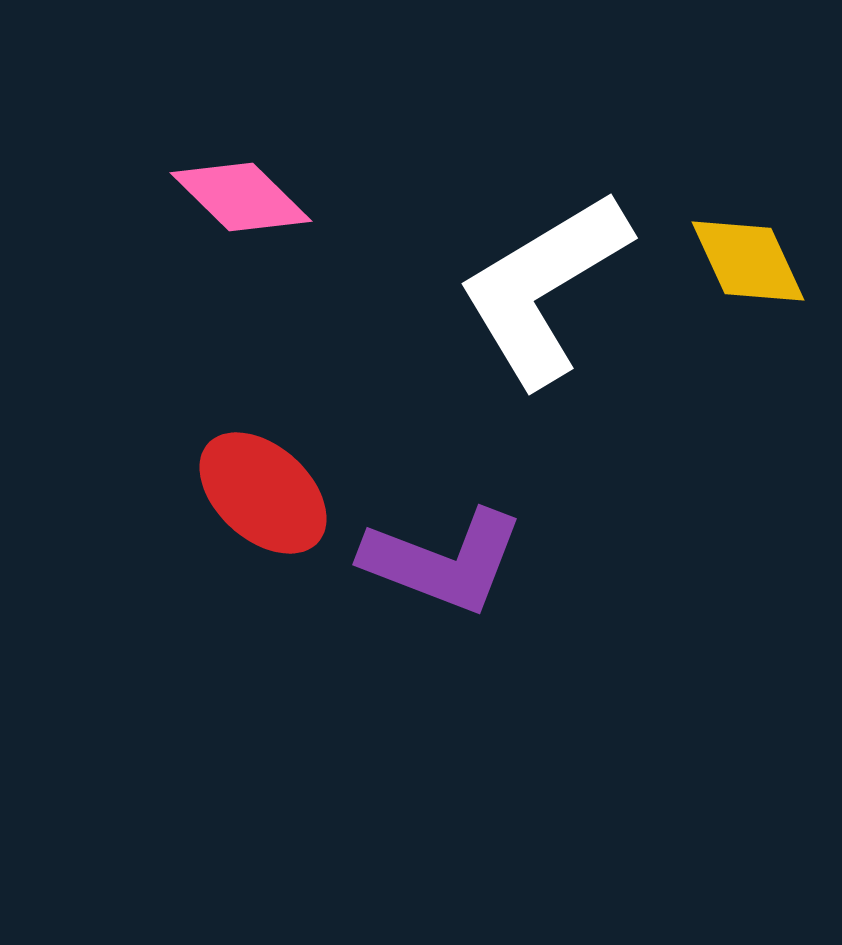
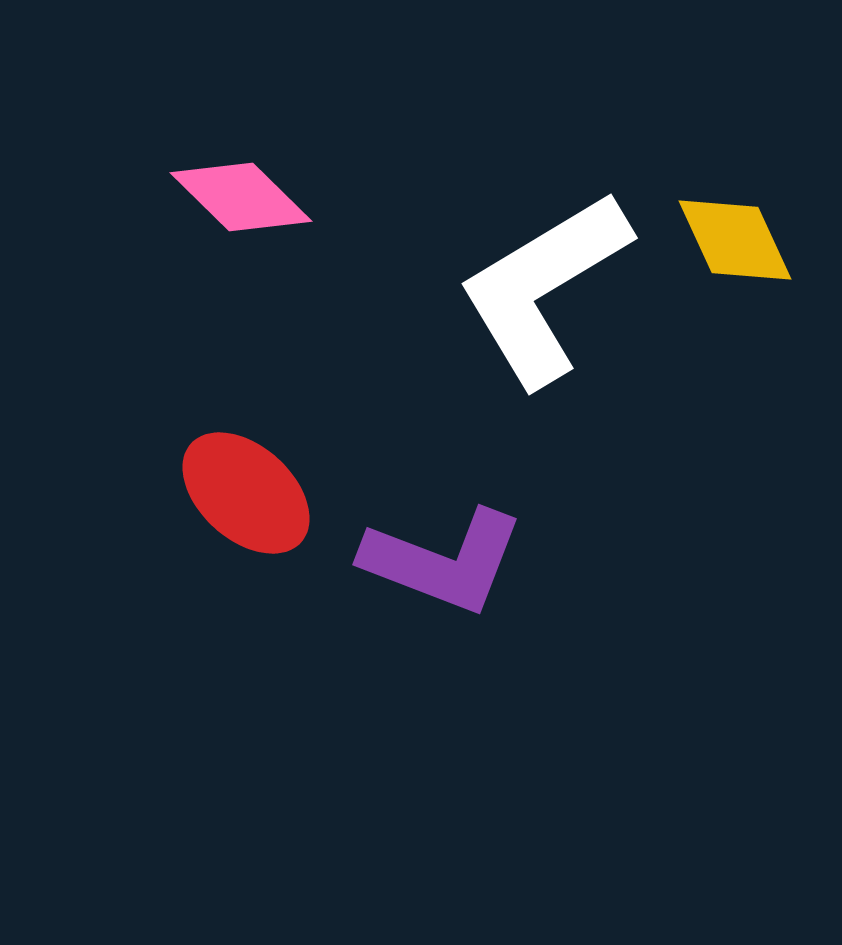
yellow diamond: moved 13 px left, 21 px up
red ellipse: moved 17 px left
